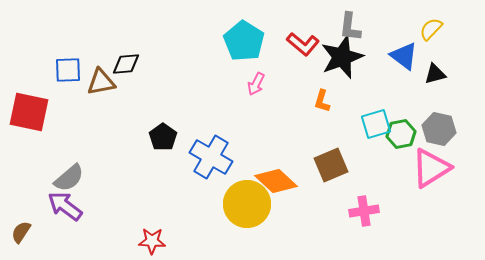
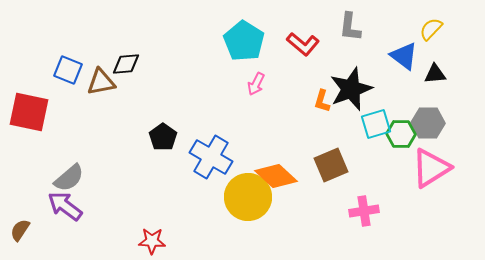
black star: moved 9 px right, 32 px down
blue square: rotated 24 degrees clockwise
black triangle: rotated 10 degrees clockwise
gray hexagon: moved 11 px left, 6 px up; rotated 12 degrees counterclockwise
green hexagon: rotated 12 degrees clockwise
orange diamond: moved 5 px up
yellow circle: moved 1 px right, 7 px up
brown semicircle: moved 1 px left, 2 px up
